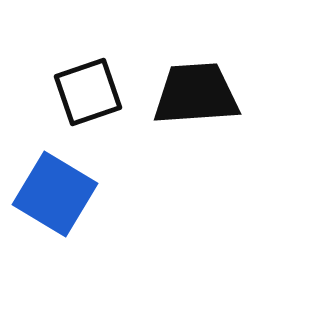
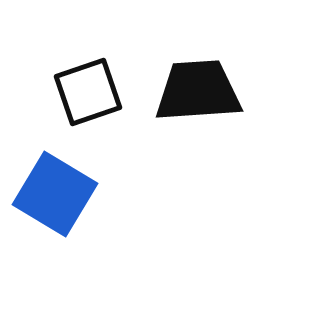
black trapezoid: moved 2 px right, 3 px up
